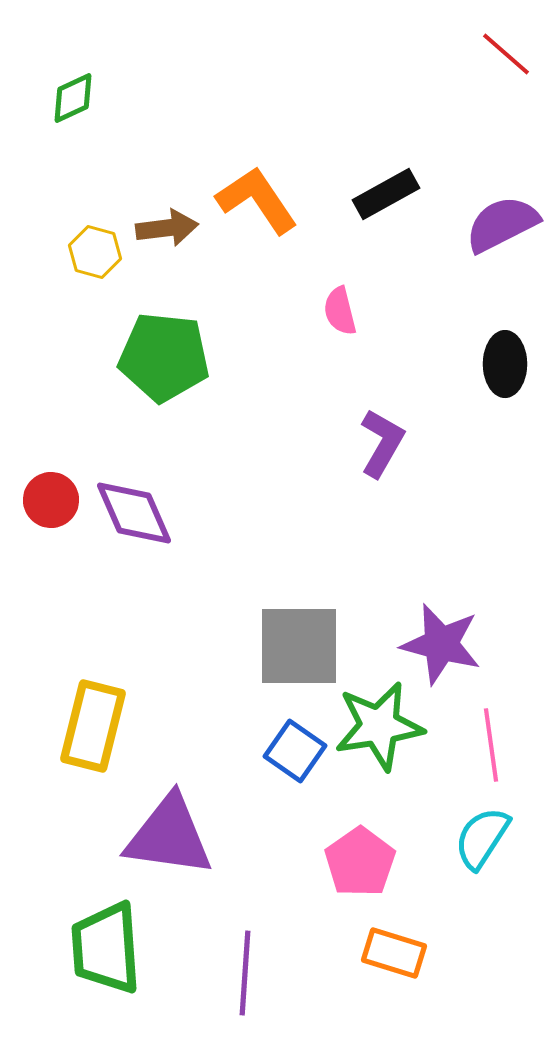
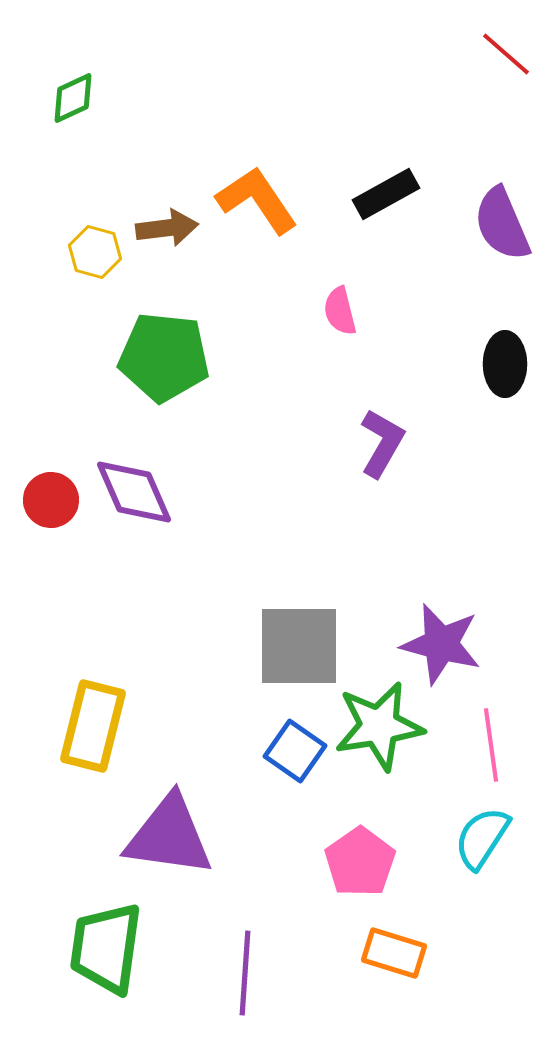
purple semicircle: rotated 86 degrees counterclockwise
purple diamond: moved 21 px up
green trapezoid: rotated 12 degrees clockwise
